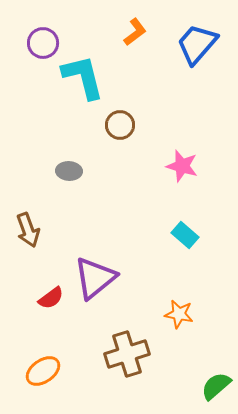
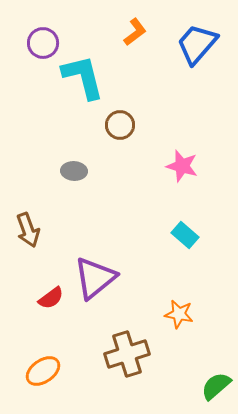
gray ellipse: moved 5 px right
